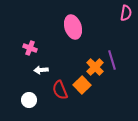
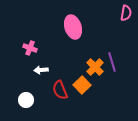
purple line: moved 2 px down
white circle: moved 3 px left
